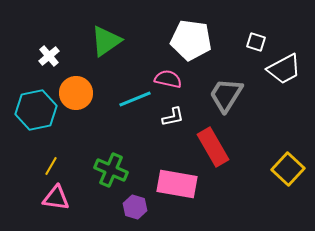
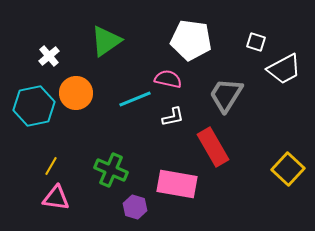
cyan hexagon: moved 2 px left, 4 px up
